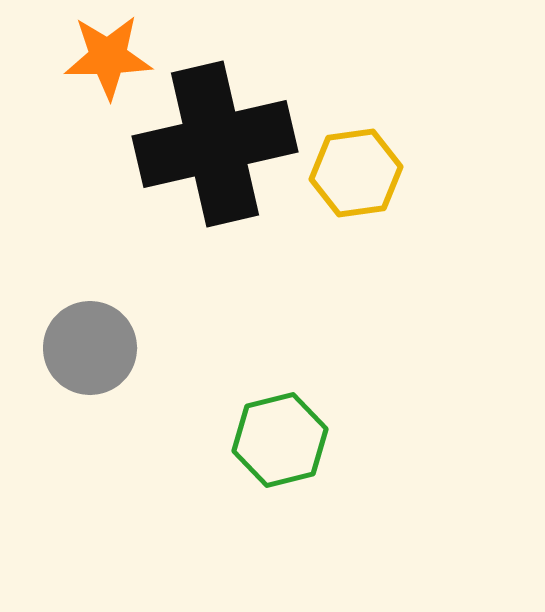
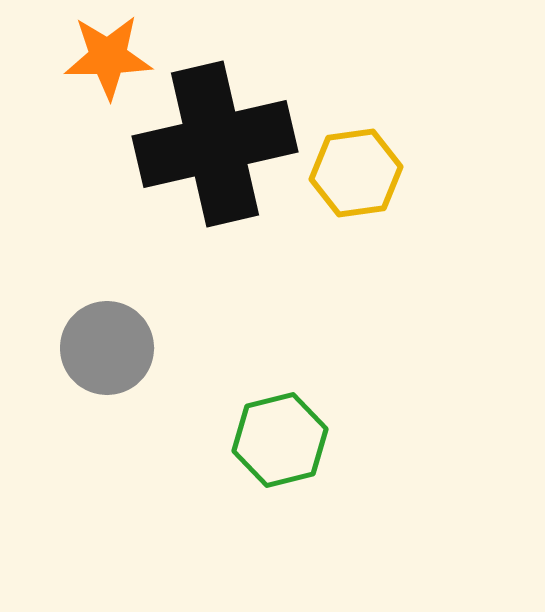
gray circle: moved 17 px right
